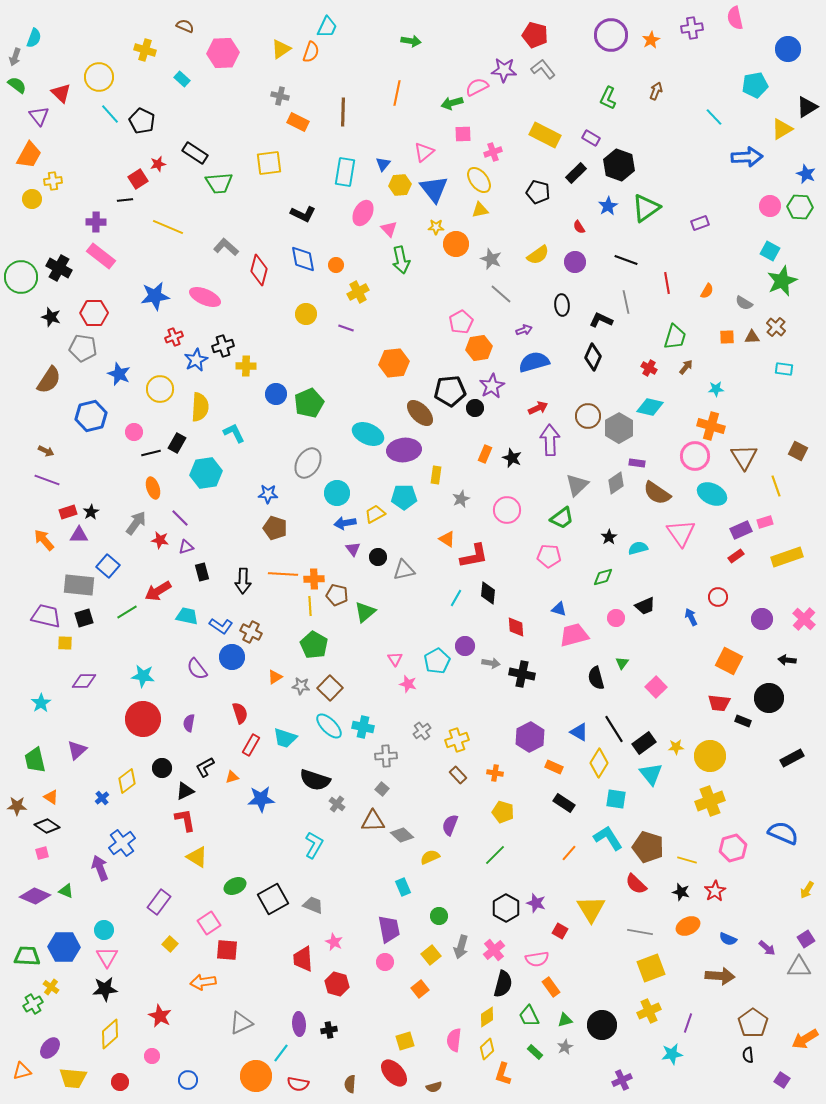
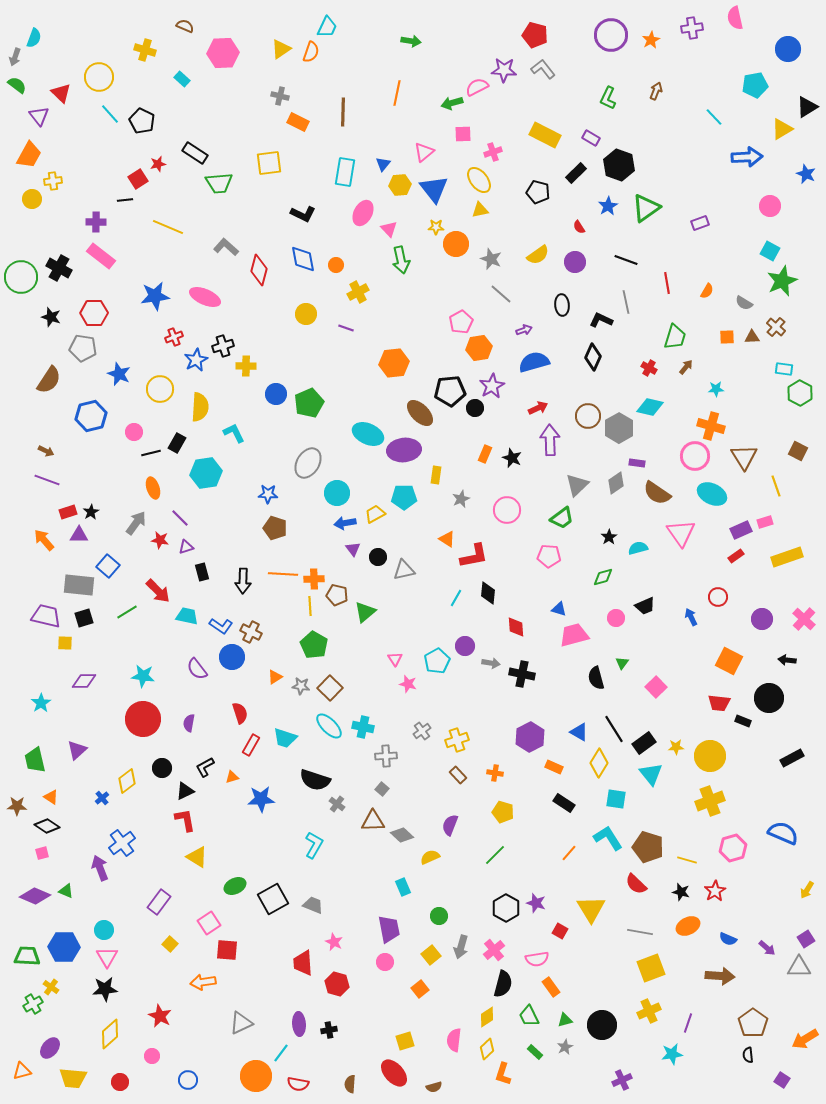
green hexagon at (800, 207): moved 186 px down; rotated 25 degrees clockwise
red arrow at (158, 591): rotated 104 degrees counterclockwise
red trapezoid at (303, 959): moved 4 px down
